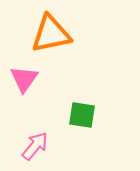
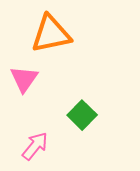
green square: rotated 36 degrees clockwise
